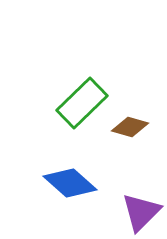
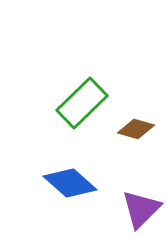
brown diamond: moved 6 px right, 2 px down
purple triangle: moved 3 px up
